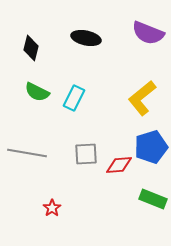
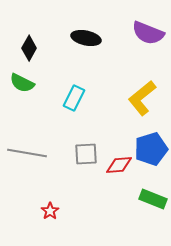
black diamond: moved 2 px left; rotated 15 degrees clockwise
green semicircle: moved 15 px left, 9 px up
blue pentagon: moved 2 px down
red star: moved 2 px left, 3 px down
